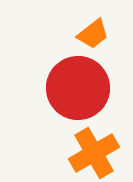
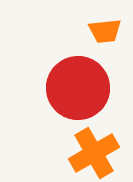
orange trapezoid: moved 12 px right, 3 px up; rotated 32 degrees clockwise
